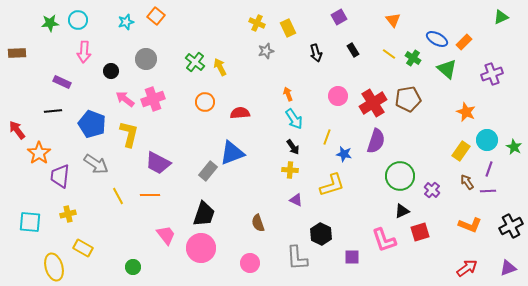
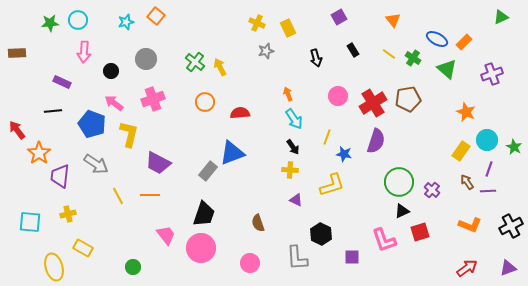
black arrow at (316, 53): moved 5 px down
pink arrow at (125, 99): moved 11 px left, 4 px down
green circle at (400, 176): moved 1 px left, 6 px down
